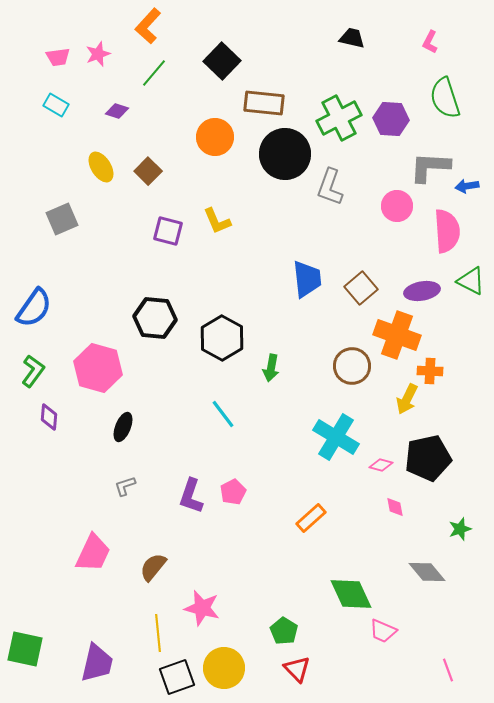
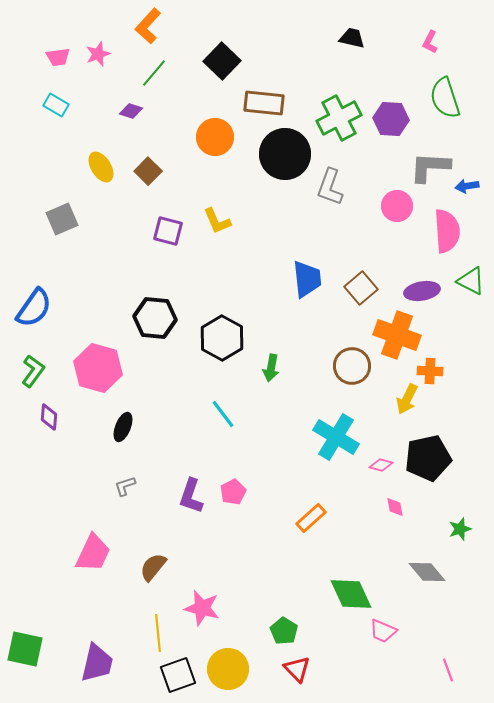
purple diamond at (117, 111): moved 14 px right
yellow circle at (224, 668): moved 4 px right, 1 px down
black square at (177, 677): moved 1 px right, 2 px up
